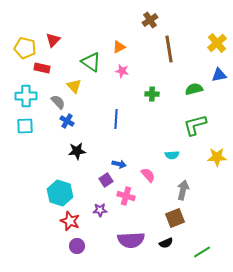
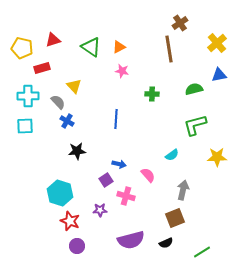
brown cross: moved 30 px right, 3 px down
red triangle: rotated 28 degrees clockwise
yellow pentagon: moved 3 px left
green triangle: moved 15 px up
red rectangle: rotated 28 degrees counterclockwise
cyan cross: moved 2 px right
cyan semicircle: rotated 32 degrees counterclockwise
purple semicircle: rotated 12 degrees counterclockwise
